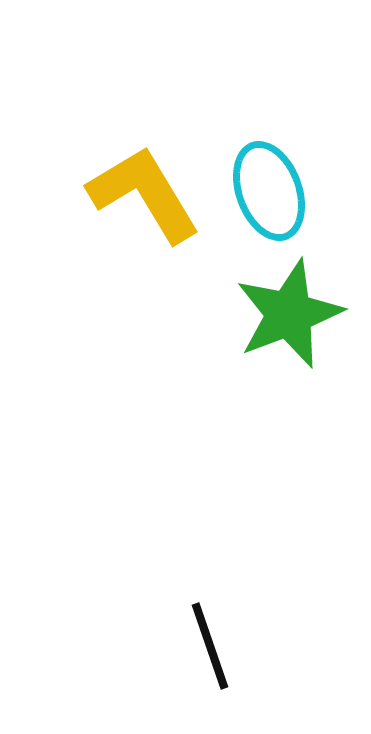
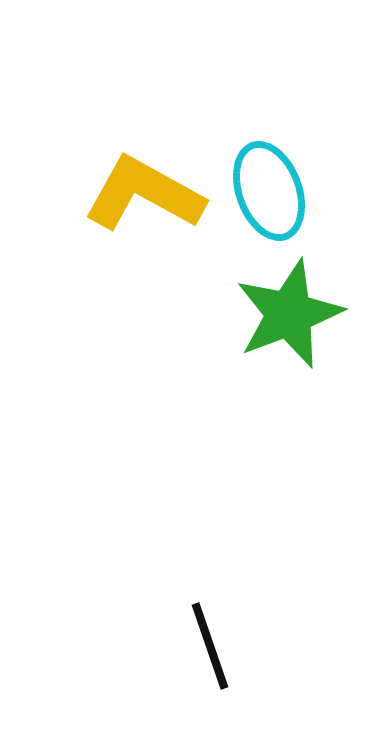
yellow L-shape: rotated 30 degrees counterclockwise
